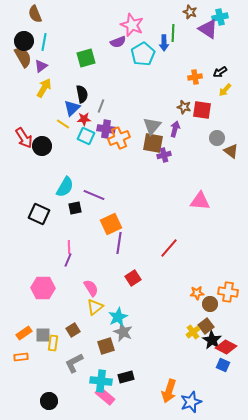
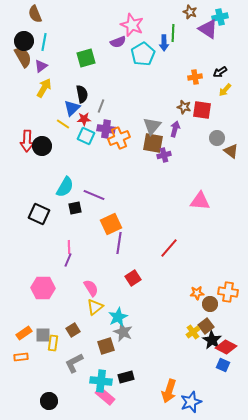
red arrow at (24, 138): moved 3 px right, 3 px down; rotated 35 degrees clockwise
